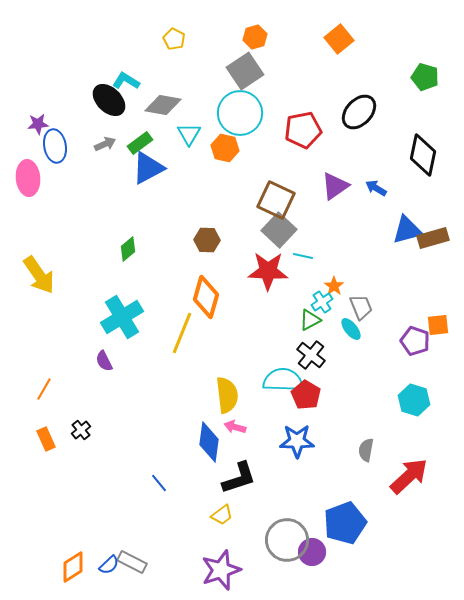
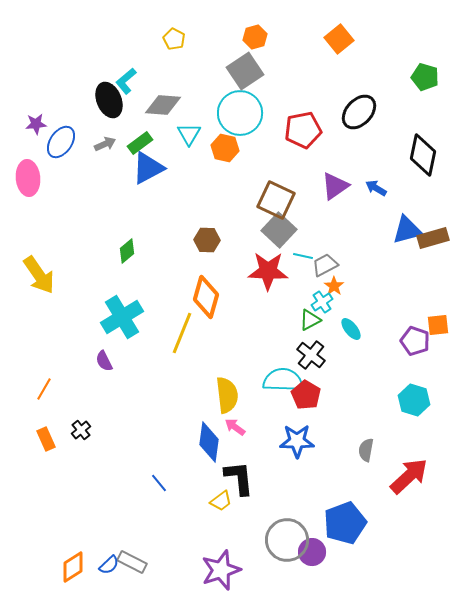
cyan L-shape at (126, 81): rotated 72 degrees counterclockwise
black ellipse at (109, 100): rotated 24 degrees clockwise
gray diamond at (163, 105): rotated 6 degrees counterclockwise
purple star at (38, 124): moved 2 px left
blue ellipse at (55, 146): moved 6 px right, 4 px up; rotated 44 degrees clockwise
green diamond at (128, 249): moved 1 px left, 2 px down
gray trapezoid at (361, 307): moved 36 px left, 42 px up; rotated 96 degrees counterclockwise
pink arrow at (235, 427): rotated 20 degrees clockwise
black L-shape at (239, 478): rotated 78 degrees counterclockwise
yellow trapezoid at (222, 515): moved 1 px left, 14 px up
